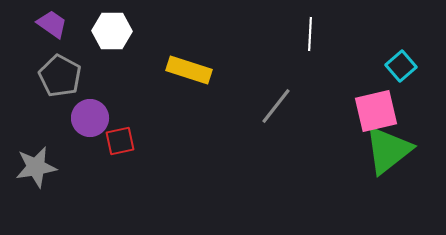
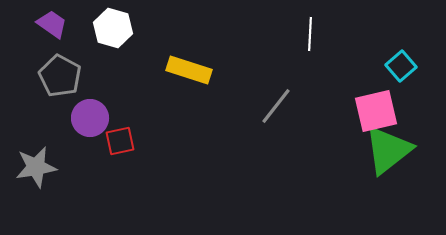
white hexagon: moved 1 px right, 3 px up; rotated 15 degrees clockwise
